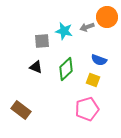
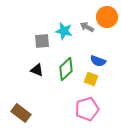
gray arrow: rotated 48 degrees clockwise
blue semicircle: moved 1 px left, 1 px down
black triangle: moved 1 px right, 3 px down
yellow square: moved 2 px left, 1 px up
brown rectangle: moved 3 px down
